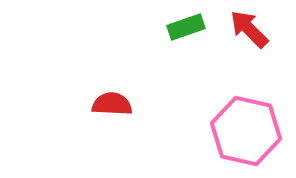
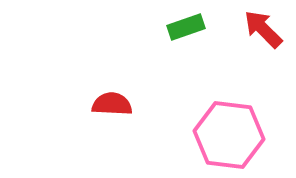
red arrow: moved 14 px right
pink hexagon: moved 17 px left, 4 px down; rotated 6 degrees counterclockwise
